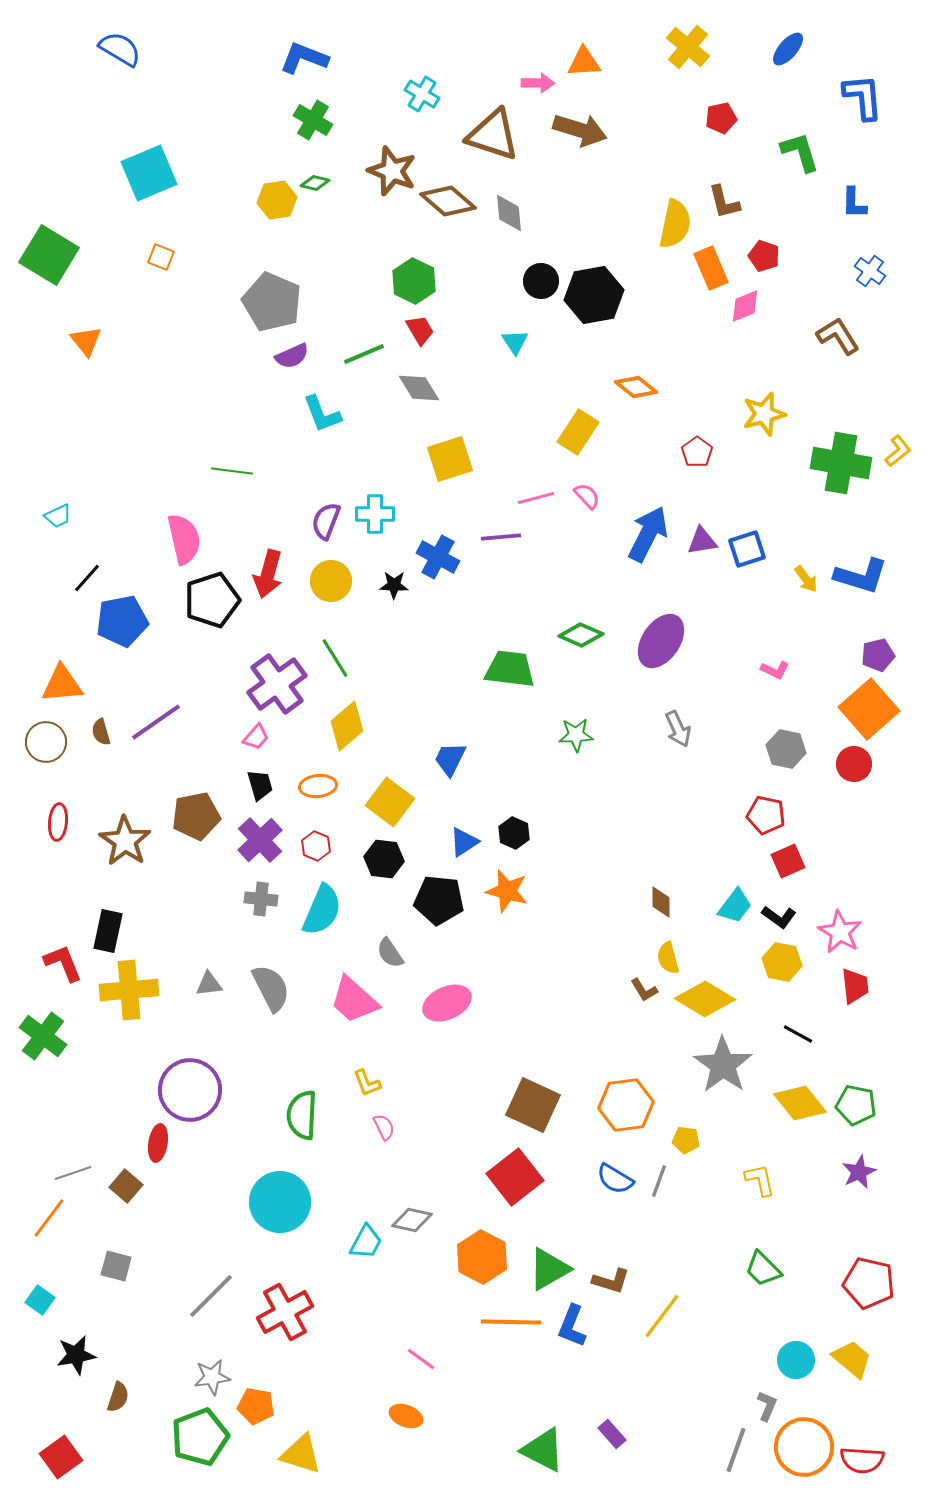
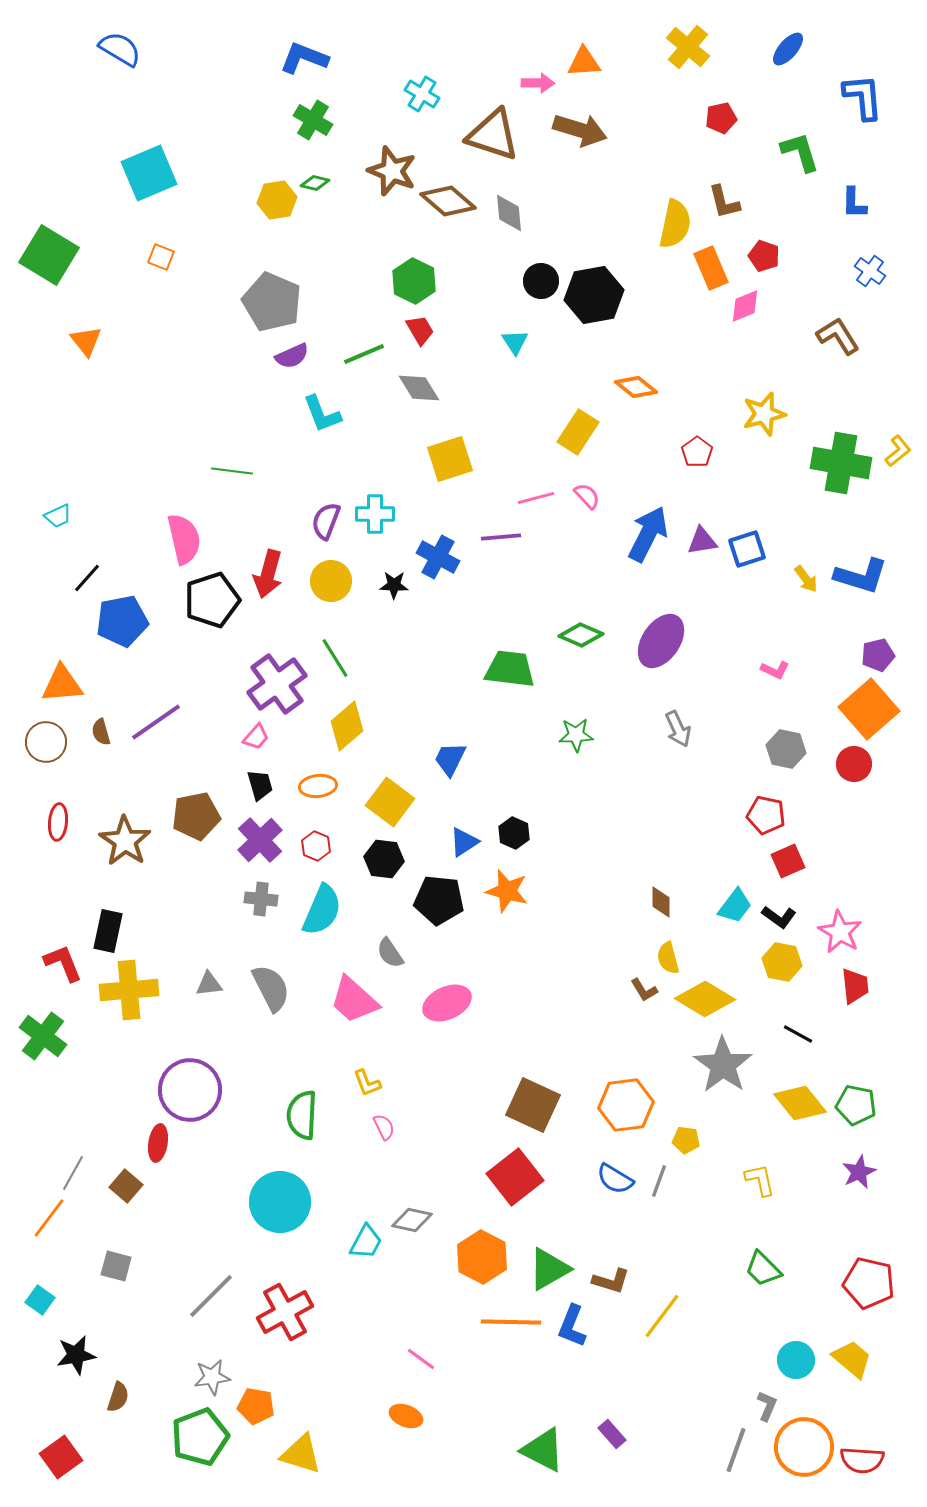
gray line at (73, 1173): rotated 42 degrees counterclockwise
